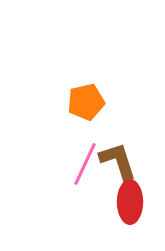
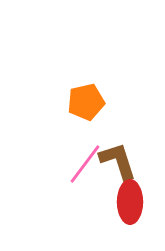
pink line: rotated 12 degrees clockwise
